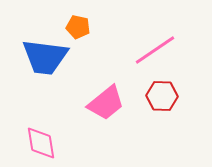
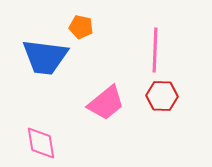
orange pentagon: moved 3 px right
pink line: rotated 54 degrees counterclockwise
